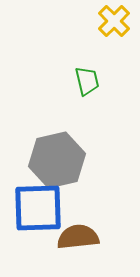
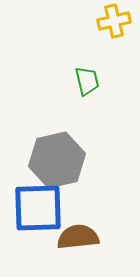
yellow cross: rotated 32 degrees clockwise
